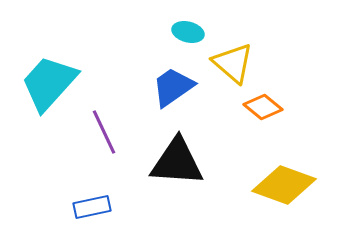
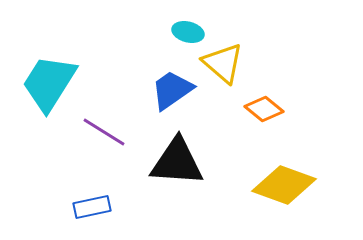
yellow triangle: moved 10 px left
cyan trapezoid: rotated 10 degrees counterclockwise
blue trapezoid: moved 1 px left, 3 px down
orange diamond: moved 1 px right, 2 px down
purple line: rotated 33 degrees counterclockwise
